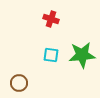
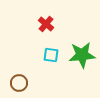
red cross: moved 5 px left, 5 px down; rotated 21 degrees clockwise
